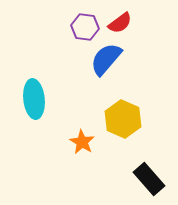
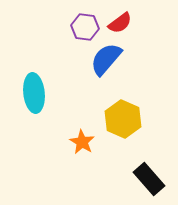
cyan ellipse: moved 6 px up
